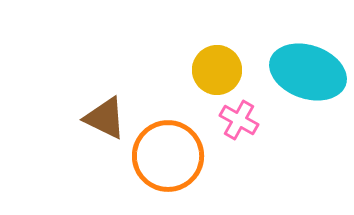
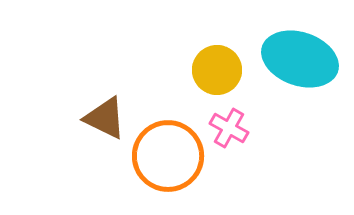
cyan ellipse: moved 8 px left, 13 px up
pink cross: moved 10 px left, 8 px down
